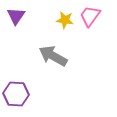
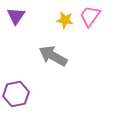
purple hexagon: rotated 15 degrees counterclockwise
